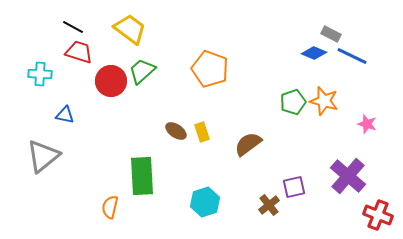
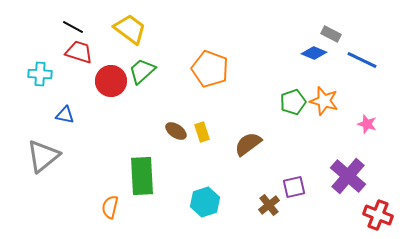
blue line: moved 10 px right, 4 px down
